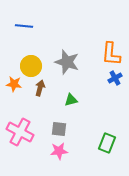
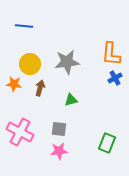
gray star: rotated 25 degrees counterclockwise
yellow circle: moved 1 px left, 2 px up
